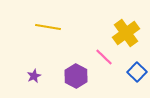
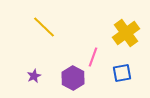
yellow line: moved 4 px left; rotated 35 degrees clockwise
pink line: moved 11 px left; rotated 66 degrees clockwise
blue square: moved 15 px left, 1 px down; rotated 36 degrees clockwise
purple hexagon: moved 3 px left, 2 px down
